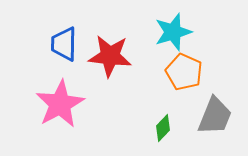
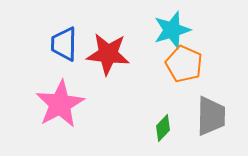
cyan star: moved 1 px left, 2 px up
red star: moved 2 px left, 2 px up
orange pentagon: moved 8 px up
gray trapezoid: moved 4 px left; rotated 21 degrees counterclockwise
